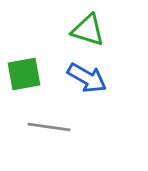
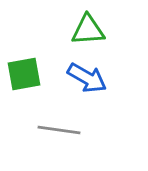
green triangle: rotated 21 degrees counterclockwise
gray line: moved 10 px right, 3 px down
